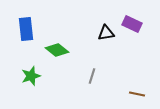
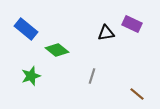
blue rectangle: rotated 45 degrees counterclockwise
brown line: rotated 28 degrees clockwise
